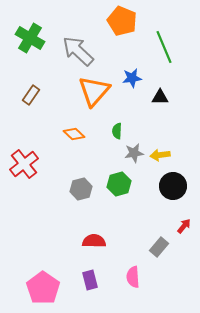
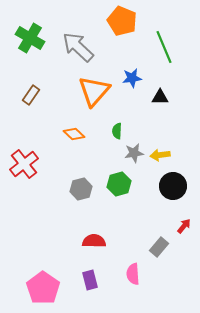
gray arrow: moved 4 px up
pink semicircle: moved 3 px up
